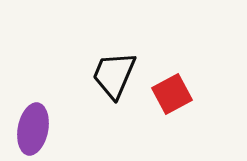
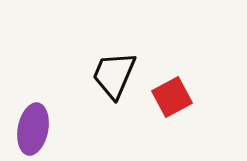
red square: moved 3 px down
